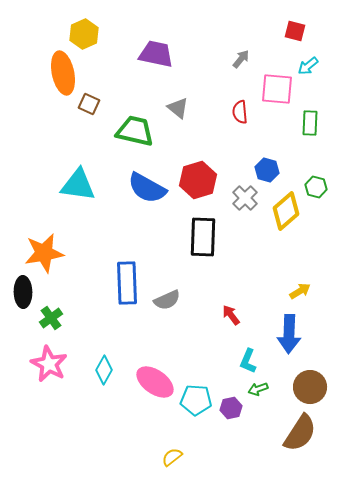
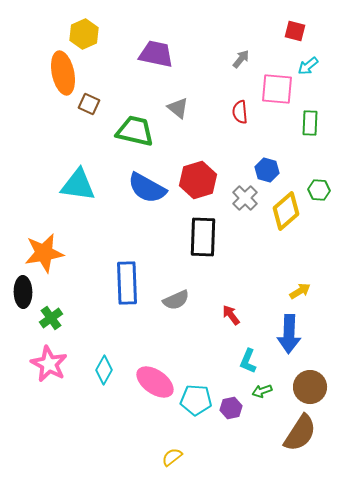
green hexagon: moved 3 px right, 3 px down; rotated 10 degrees counterclockwise
gray semicircle: moved 9 px right
green arrow: moved 4 px right, 2 px down
